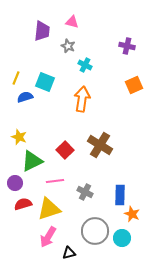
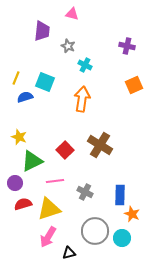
pink triangle: moved 8 px up
